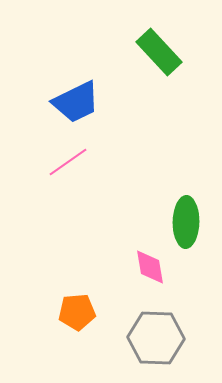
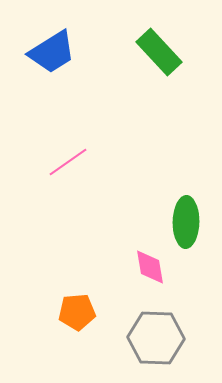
blue trapezoid: moved 24 px left, 50 px up; rotated 6 degrees counterclockwise
